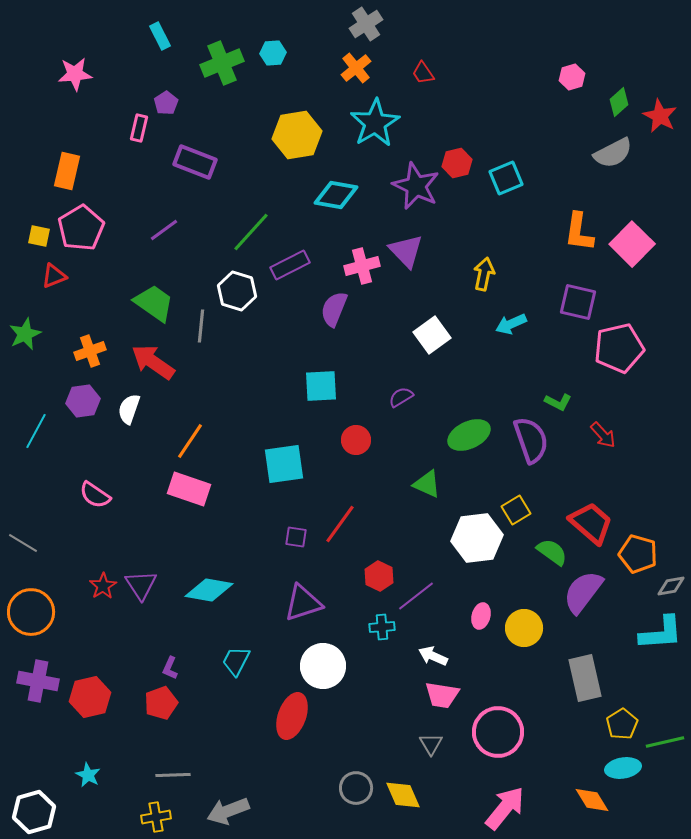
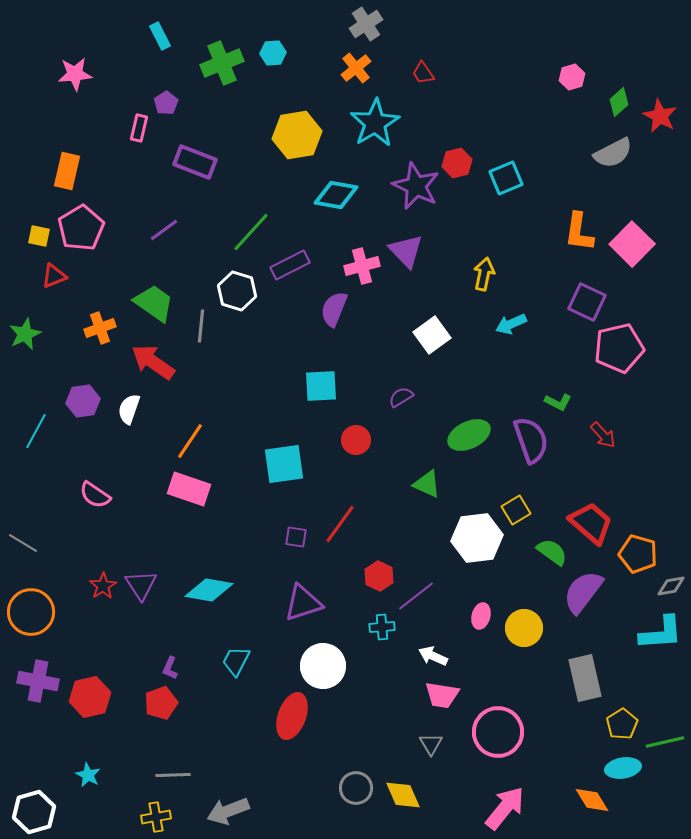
purple square at (578, 302): moved 9 px right; rotated 12 degrees clockwise
orange cross at (90, 351): moved 10 px right, 23 px up
